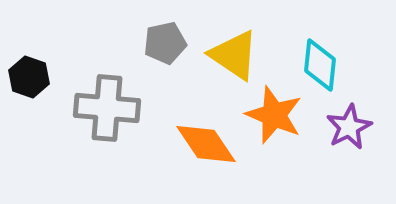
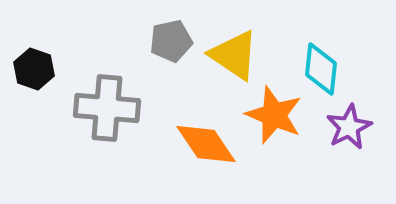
gray pentagon: moved 6 px right, 2 px up
cyan diamond: moved 1 px right, 4 px down
black hexagon: moved 5 px right, 8 px up
